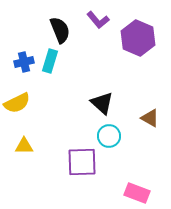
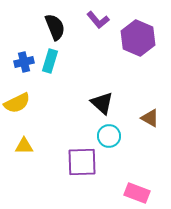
black semicircle: moved 5 px left, 3 px up
